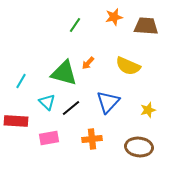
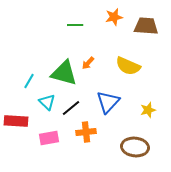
green line: rotated 56 degrees clockwise
cyan line: moved 8 px right
orange cross: moved 6 px left, 7 px up
brown ellipse: moved 4 px left
